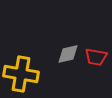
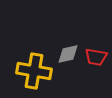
yellow cross: moved 13 px right, 3 px up
